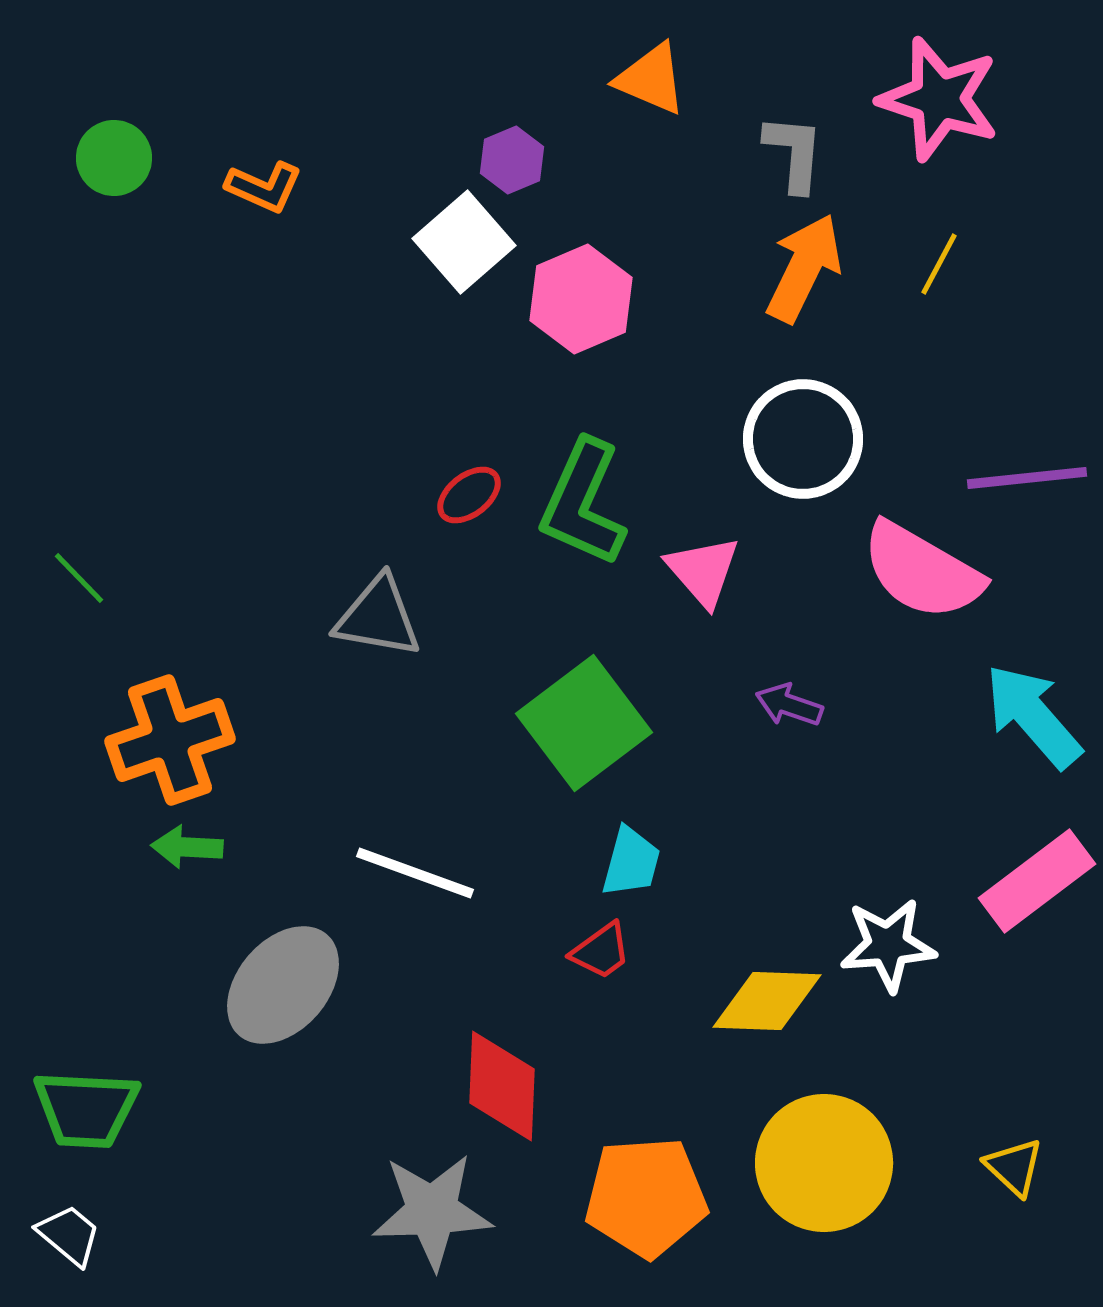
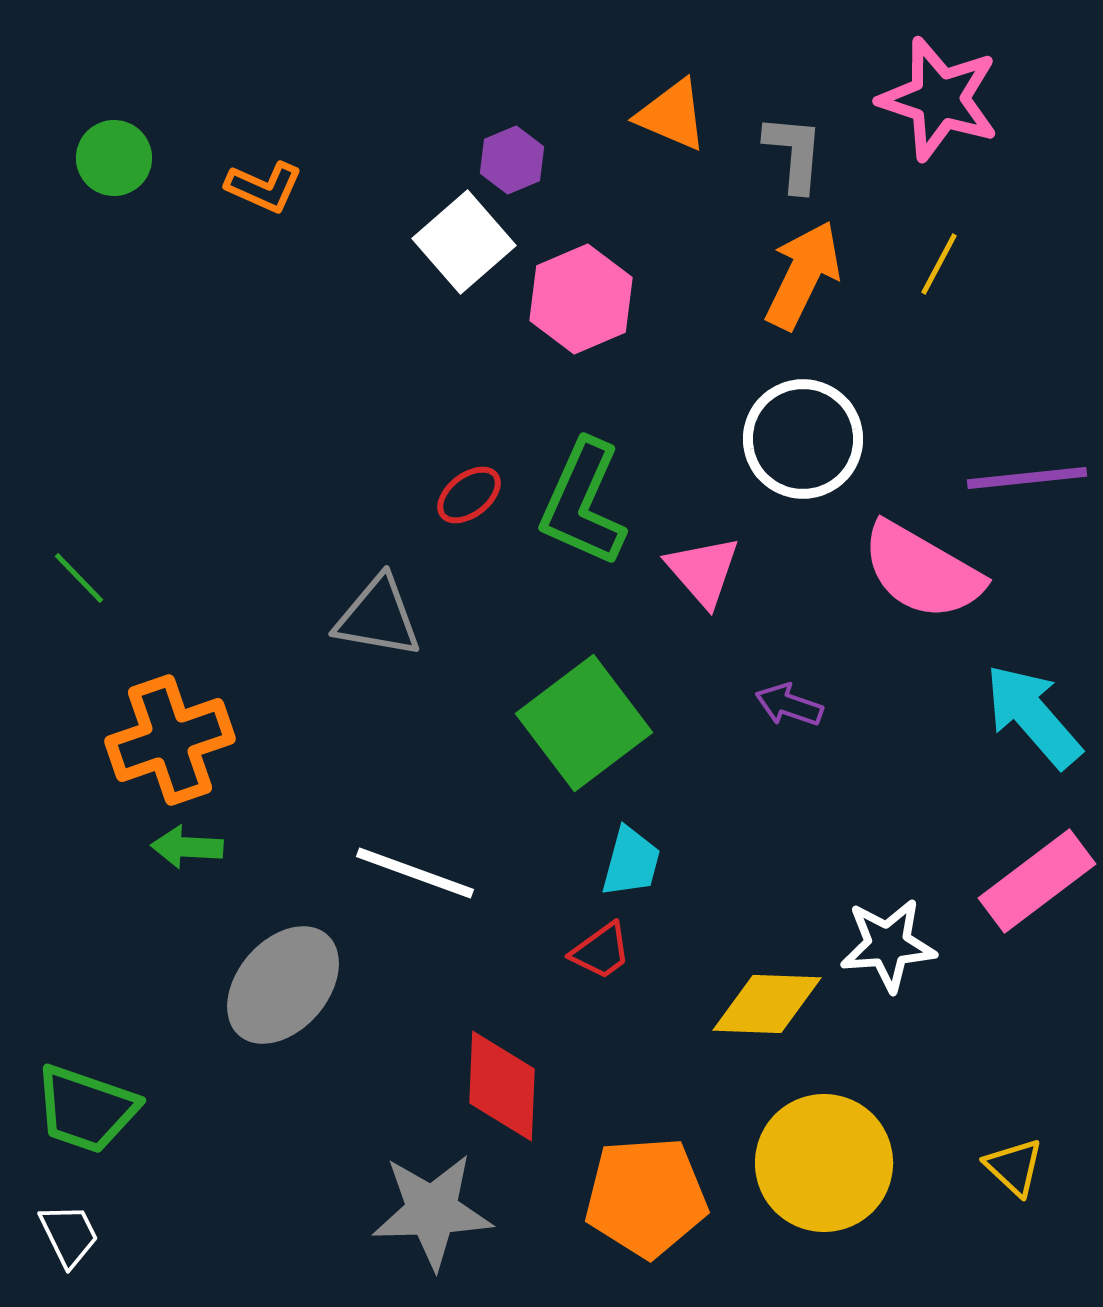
orange triangle: moved 21 px right, 36 px down
orange arrow: moved 1 px left, 7 px down
yellow diamond: moved 3 px down
green trapezoid: rotated 16 degrees clockwise
white trapezoid: rotated 24 degrees clockwise
